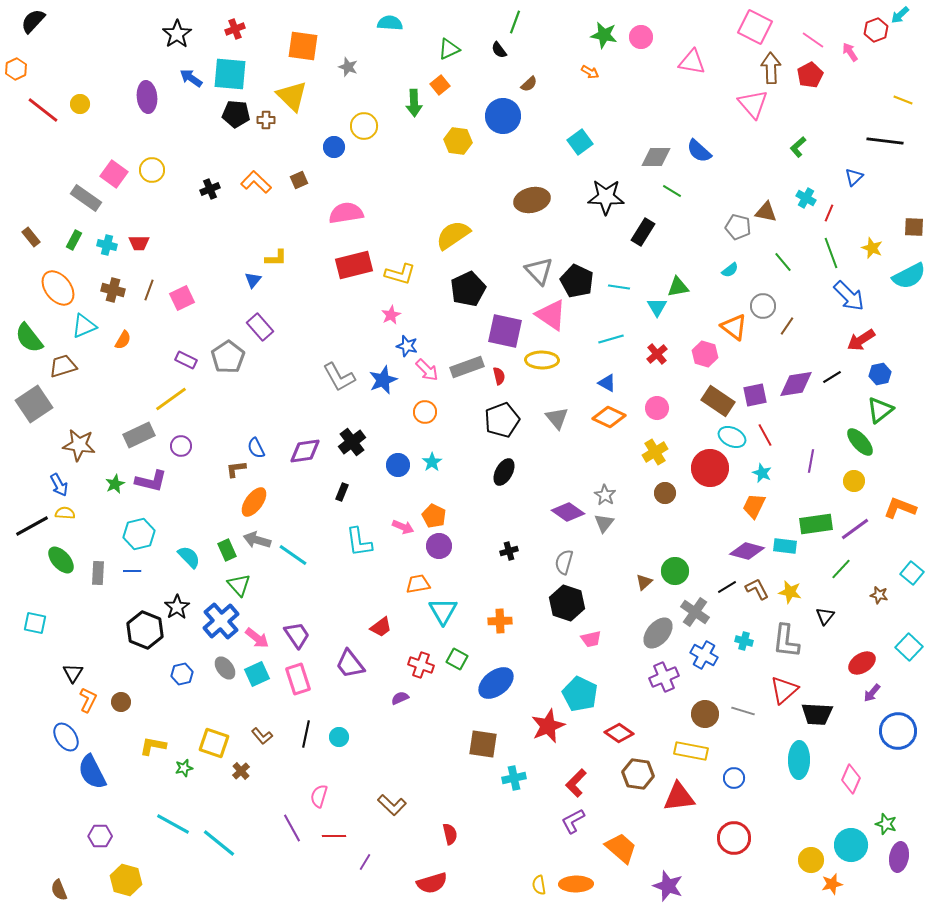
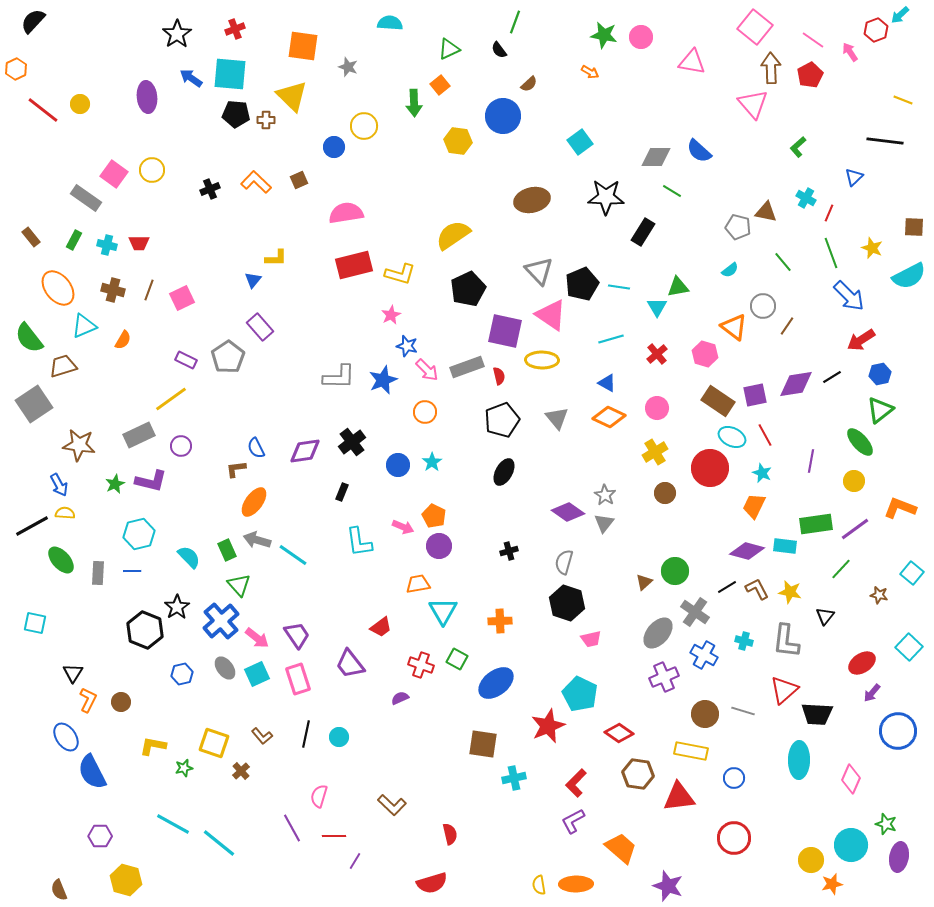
pink square at (755, 27): rotated 12 degrees clockwise
black pentagon at (577, 281): moved 5 px right, 3 px down; rotated 24 degrees clockwise
gray L-shape at (339, 377): rotated 60 degrees counterclockwise
purple line at (365, 862): moved 10 px left, 1 px up
